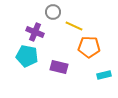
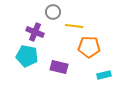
yellow line: rotated 18 degrees counterclockwise
